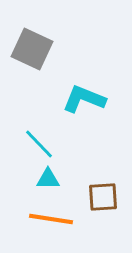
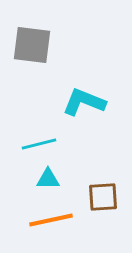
gray square: moved 4 px up; rotated 18 degrees counterclockwise
cyan L-shape: moved 3 px down
cyan line: rotated 60 degrees counterclockwise
orange line: moved 1 px down; rotated 21 degrees counterclockwise
